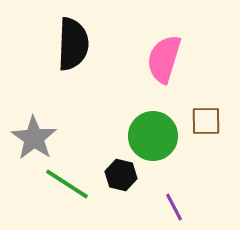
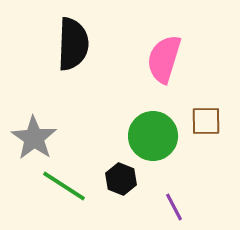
black hexagon: moved 4 px down; rotated 8 degrees clockwise
green line: moved 3 px left, 2 px down
